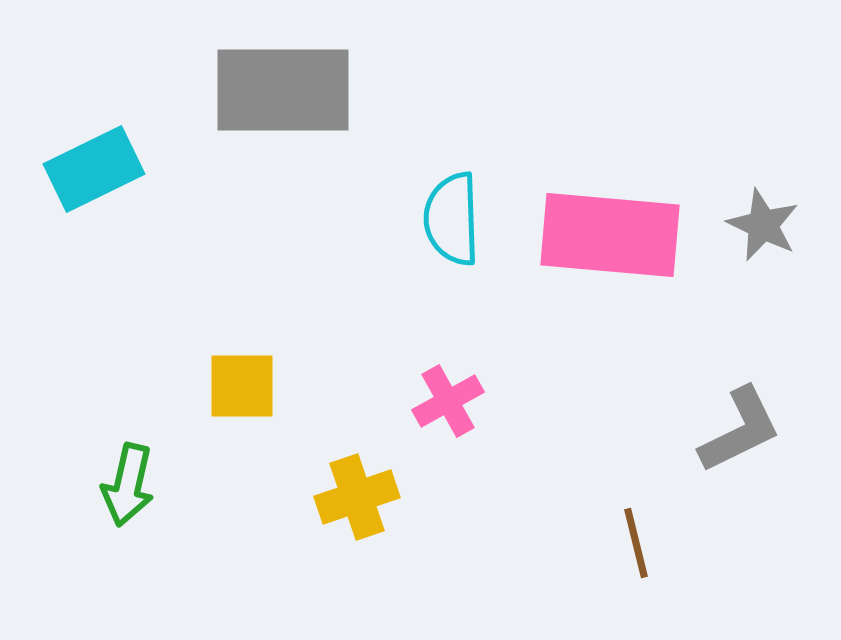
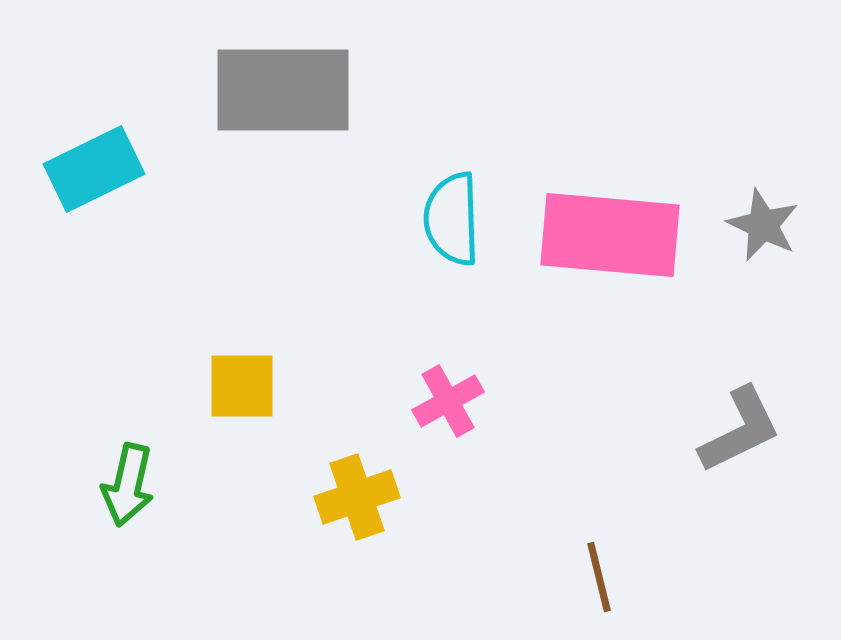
brown line: moved 37 px left, 34 px down
